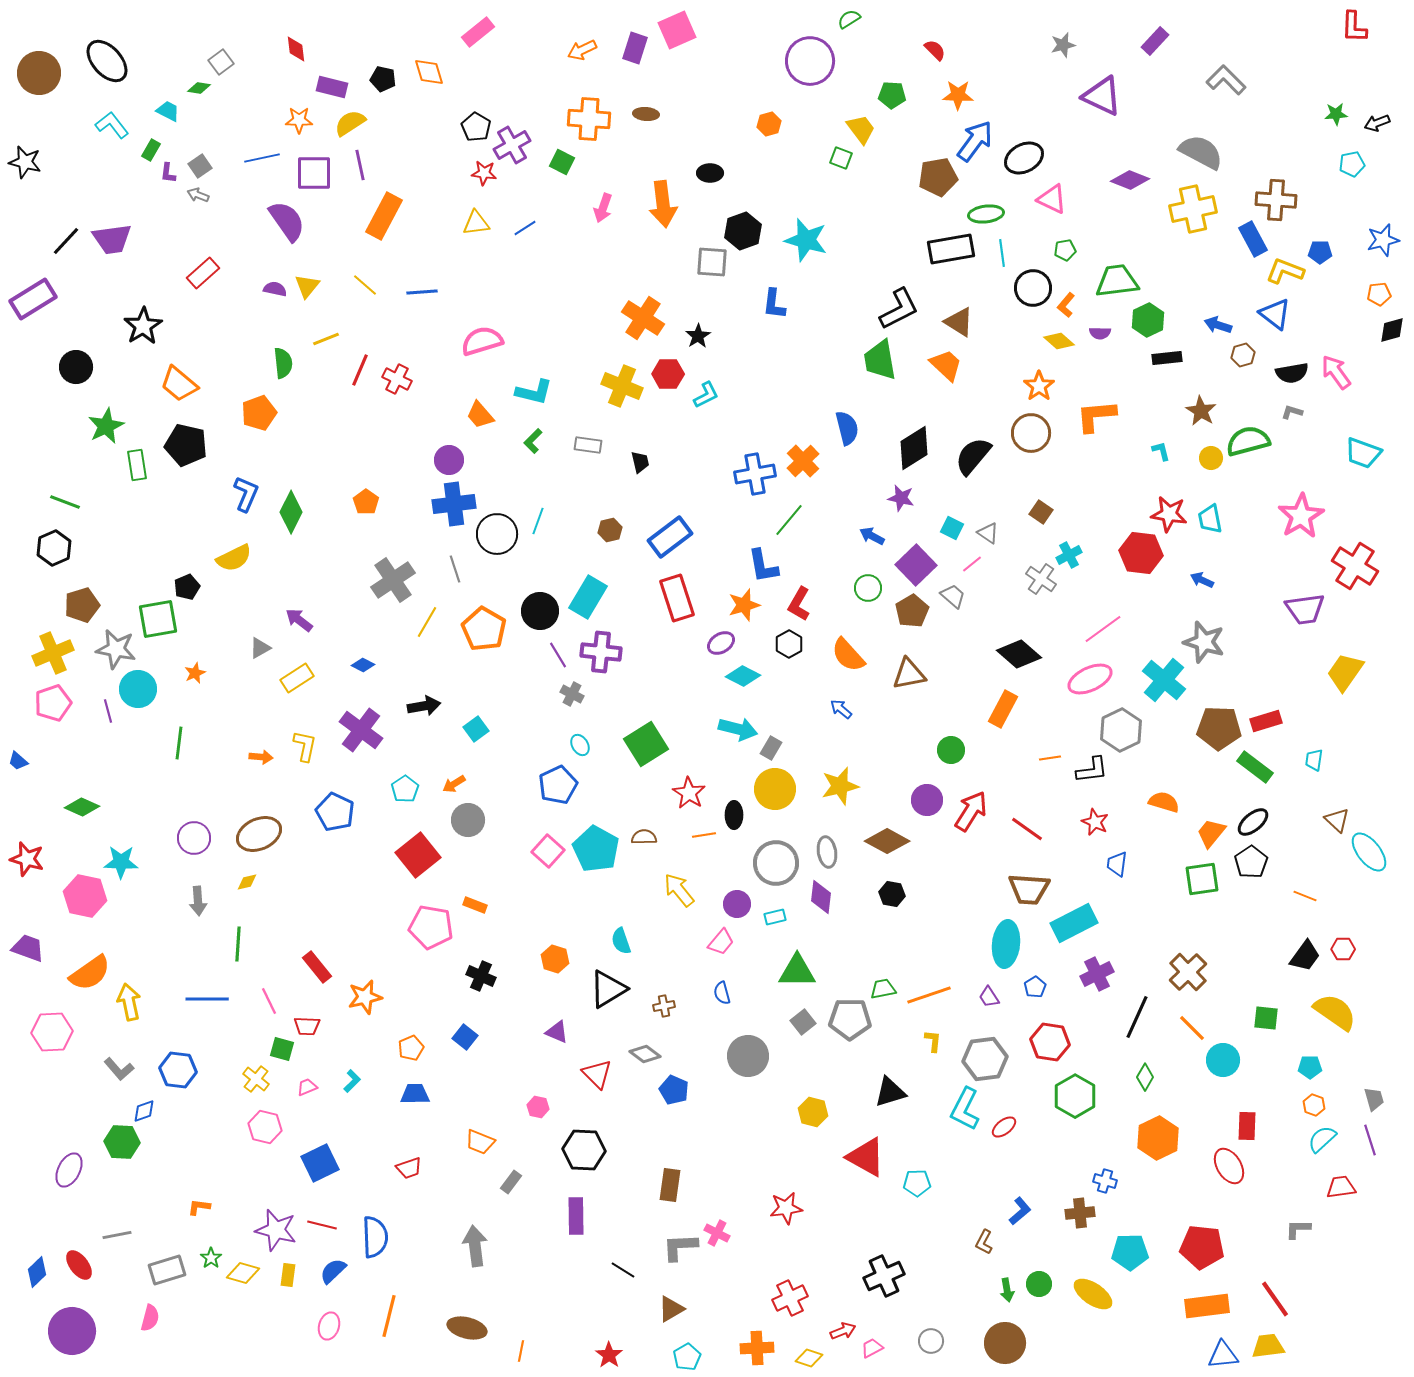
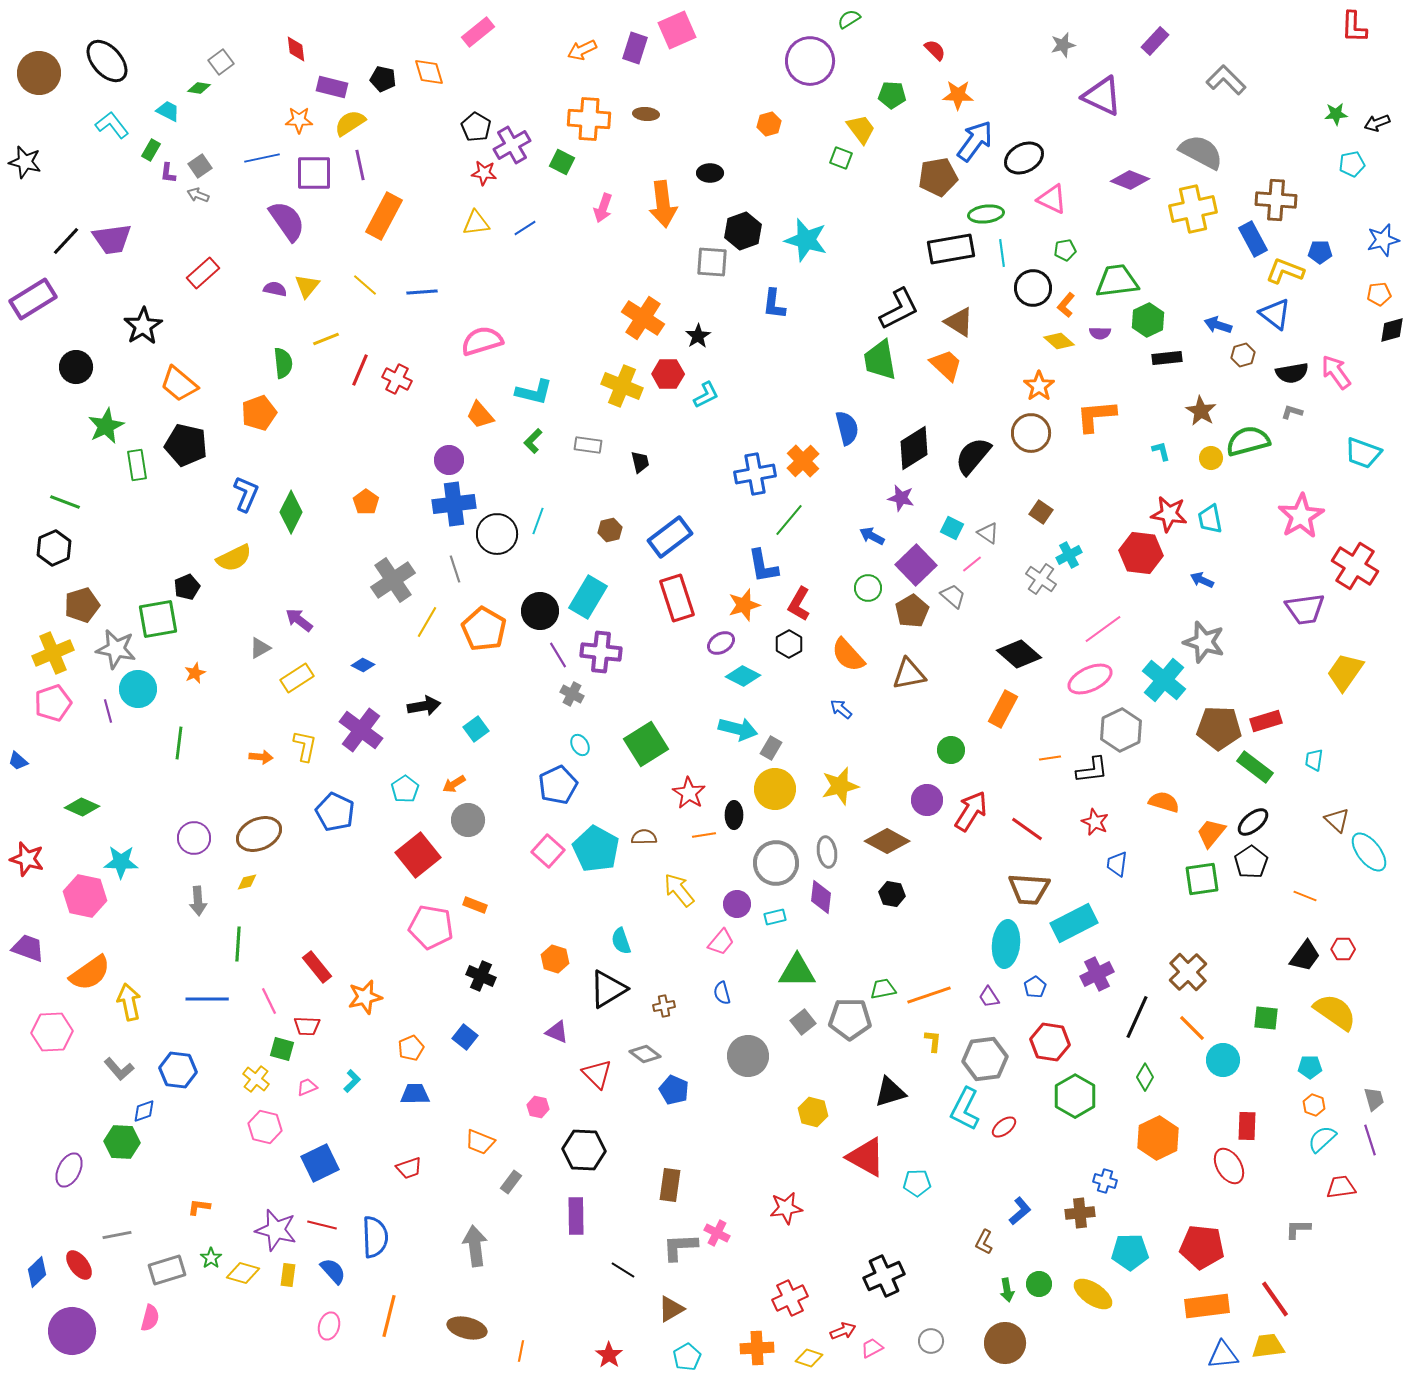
blue semicircle at (333, 1271): rotated 92 degrees clockwise
